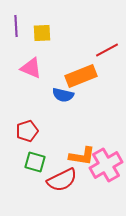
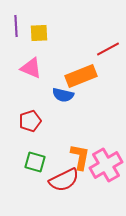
yellow square: moved 3 px left
red line: moved 1 px right, 1 px up
red pentagon: moved 3 px right, 10 px up
orange L-shape: moved 2 px left, 1 px down; rotated 88 degrees counterclockwise
red semicircle: moved 2 px right
